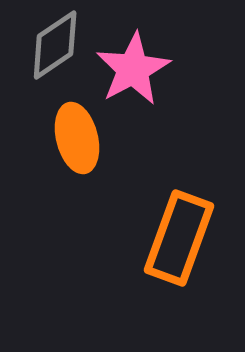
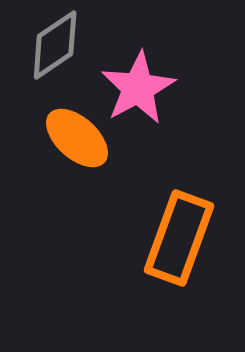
pink star: moved 5 px right, 19 px down
orange ellipse: rotated 34 degrees counterclockwise
